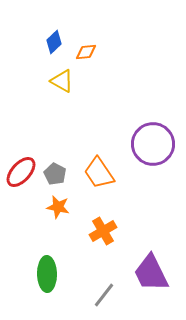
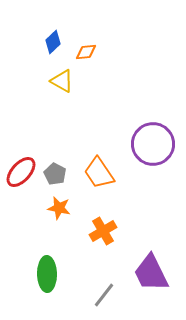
blue diamond: moved 1 px left
orange star: moved 1 px right, 1 px down
